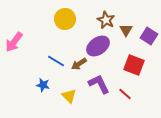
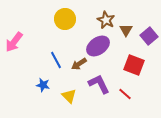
purple square: rotated 18 degrees clockwise
blue line: moved 1 px up; rotated 30 degrees clockwise
